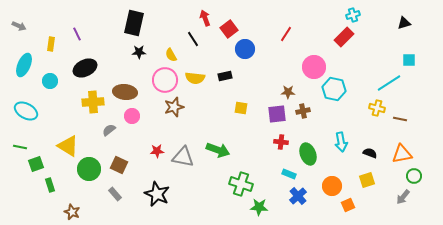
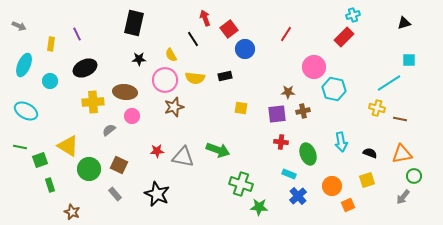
black star at (139, 52): moved 7 px down
green square at (36, 164): moved 4 px right, 4 px up
